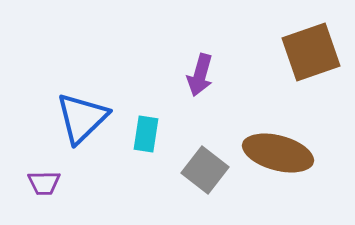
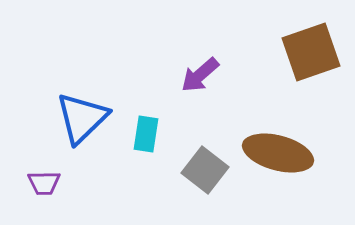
purple arrow: rotated 33 degrees clockwise
